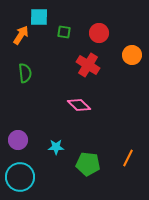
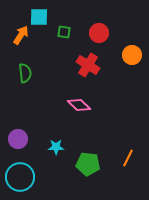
purple circle: moved 1 px up
